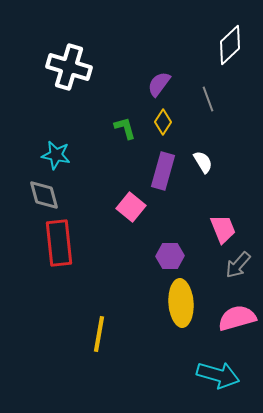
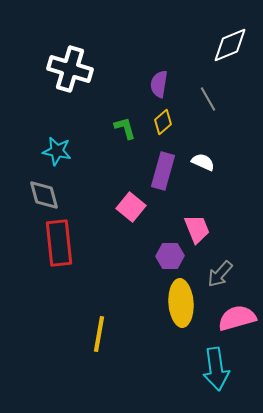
white diamond: rotated 21 degrees clockwise
white cross: moved 1 px right, 2 px down
purple semicircle: rotated 28 degrees counterclockwise
gray line: rotated 10 degrees counterclockwise
yellow diamond: rotated 15 degrees clockwise
cyan star: moved 1 px right, 4 px up
white semicircle: rotated 35 degrees counterclockwise
pink trapezoid: moved 26 px left
gray arrow: moved 18 px left, 9 px down
cyan arrow: moved 2 px left, 6 px up; rotated 66 degrees clockwise
